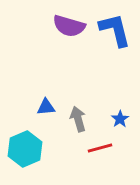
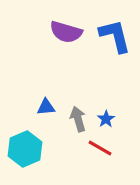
purple semicircle: moved 3 px left, 6 px down
blue L-shape: moved 6 px down
blue star: moved 14 px left
red line: rotated 45 degrees clockwise
